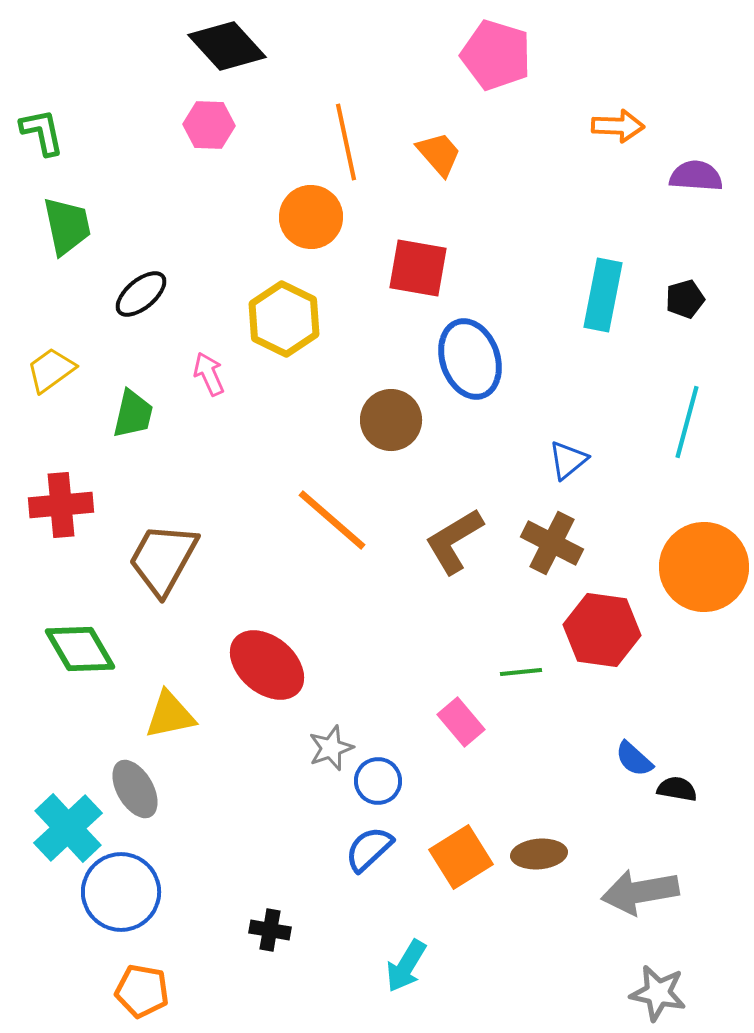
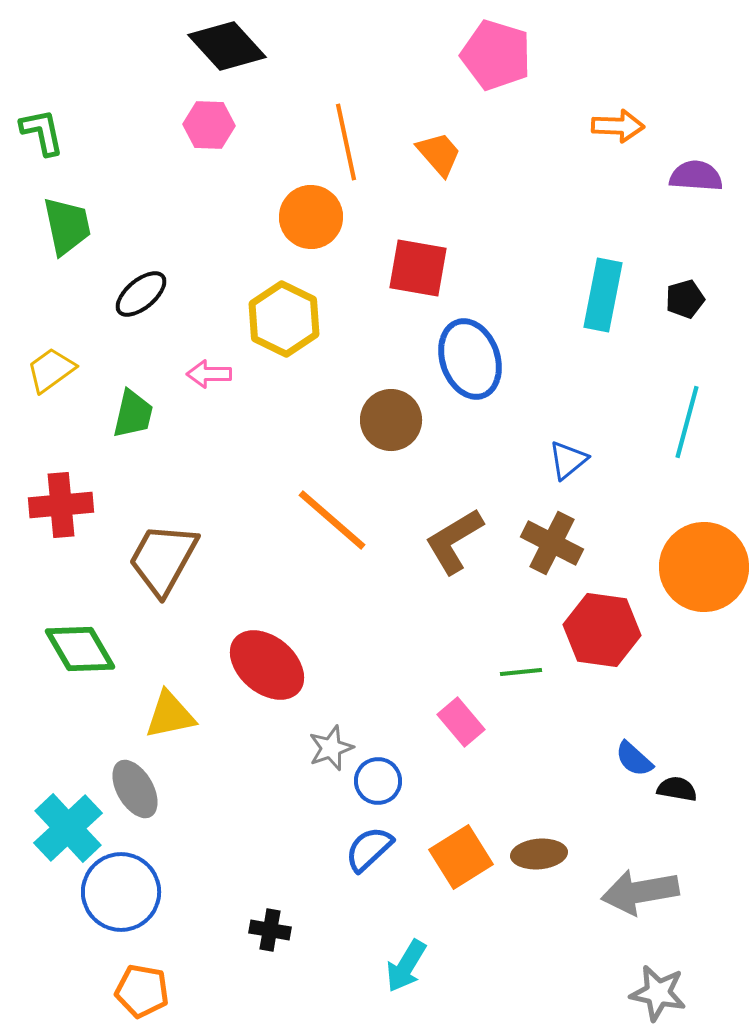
pink arrow at (209, 374): rotated 66 degrees counterclockwise
